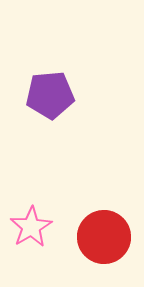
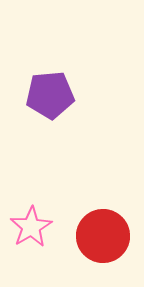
red circle: moved 1 px left, 1 px up
